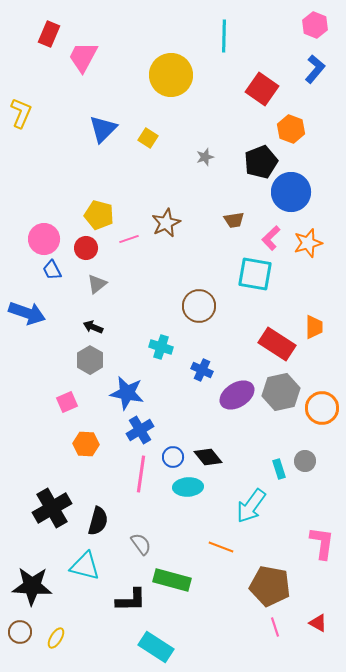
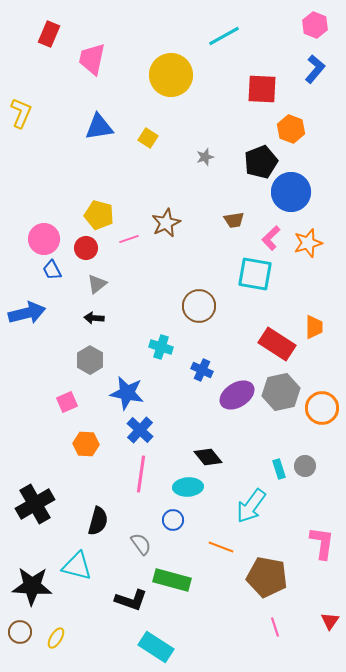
cyan line at (224, 36): rotated 60 degrees clockwise
pink trapezoid at (83, 57): moved 9 px right, 2 px down; rotated 16 degrees counterclockwise
red square at (262, 89): rotated 32 degrees counterclockwise
blue triangle at (103, 129): moved 4 px left, 2 px up; rotated 36 degrees clockwise
blue arrow at (27, 313): rotated 33 degrees counterclockwise
black arrow at (93, 327): moved 1 px right, 9 px up; rotated 18 degrees counterclockwise
blue cross at (140, 430): rotated 16 degrees counterclockwise
blue circle at (173, 457): moved 63 px down
gray circle at (305, 461): moved 5 px down
black cross at (52, 508): moved 17 px left, 4 px up
cyan triangle at (85, 566): moved 8 px left
brown pentagon at (270, 586): moved 3 px left, 9 px up
black L-shape at (131, 600): rotated 20 degrees clockwise
red triangle at (318, 623): moved 12 px right, 2 px up; rotated 36 degrees clockwise
